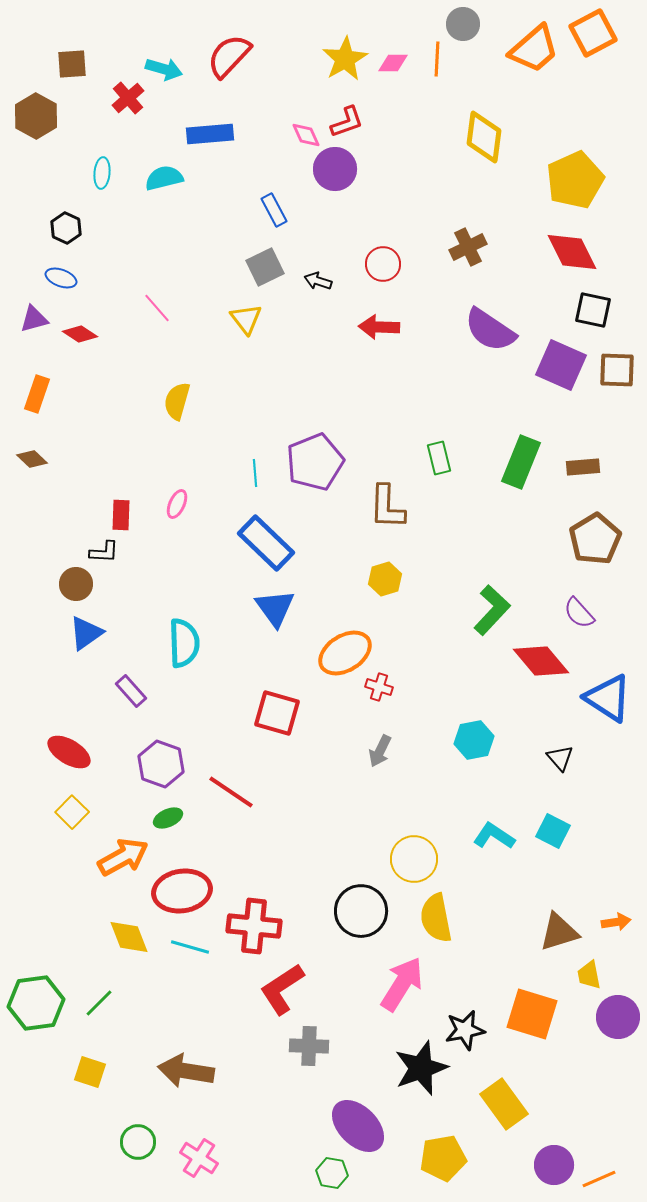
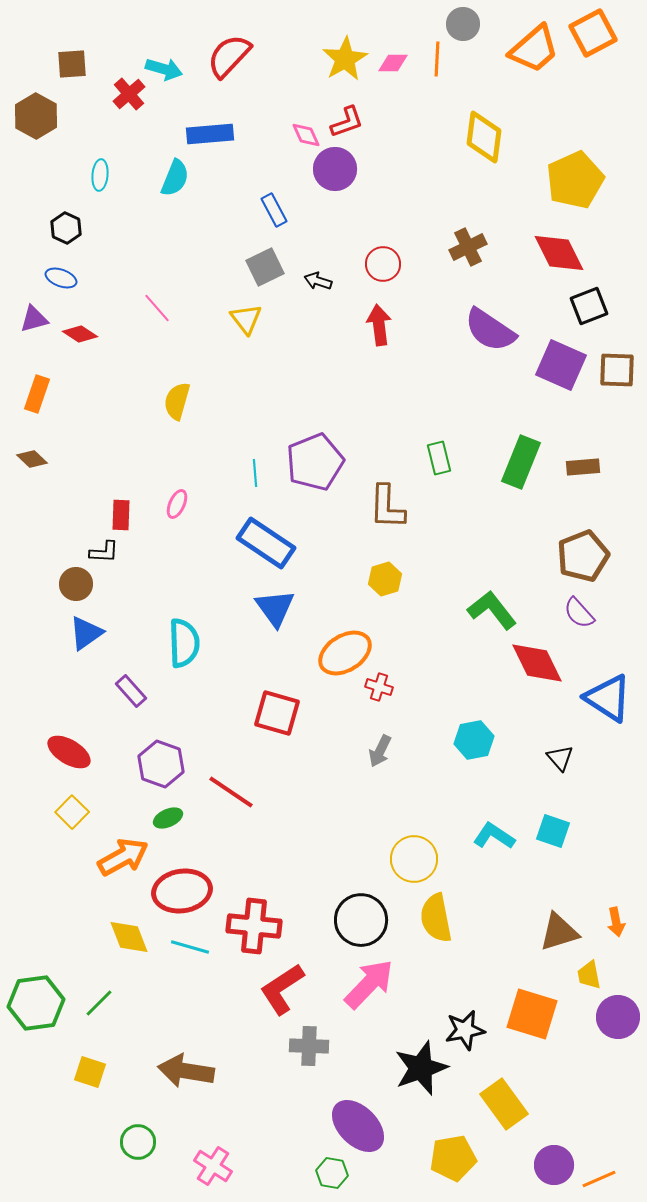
red cross at (128, 98): moved 1 px right, 4 px up
cyan ellipse at (102, 173): moved 2 px left, 2 px down
cyan semicircle at (164, 178): moved 11 px right; rotated 126 degrees clockwise
red diamond at (572, 252): moved 13 px left, 1 px down
black square at (593, 310): moved 4 px left, 4 px up; rotated 33 degrees counterclockwise
red arrow at (379, 327): moved 2 px up; rotated 81 degrees clockwise
brown pentagon at (595, 539): moved 12 px left, 17 px down; rotated 9 degrees clockwise
blue rectangle at (266, 543): rotated 10 degrees counterclockwise
green L-shape at (492, 610): rotated 81 degrees counterclockwise
red diamond at (541, 661): moved 4 px left, 2 px down; rotated 14 degrees clockwise
cyan square at (553, 831): rotated 8 degrees counterclockwise
black circle at (361, 911): moved 9 px down
orange arrow at (616, 922): rotated 88 degrees clockwise
pink arrow at (402, 984): moved 33 px left; rotated 12 degrees clockwise
pink cross at (199, 1158): moved 14 px right, 8 px down
yellow pentagon at (443, 1158): moved 10 px right
